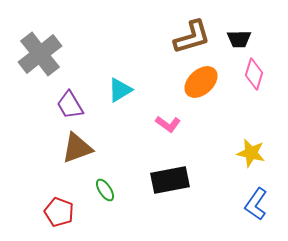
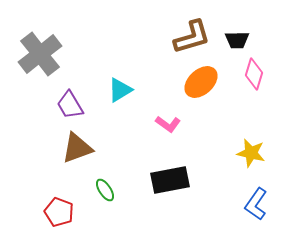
black trapezoid: moved 2 px left, 1 px down
